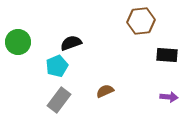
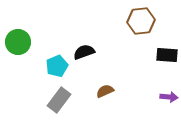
black semicircle: moved 13 px right, 9 px down
